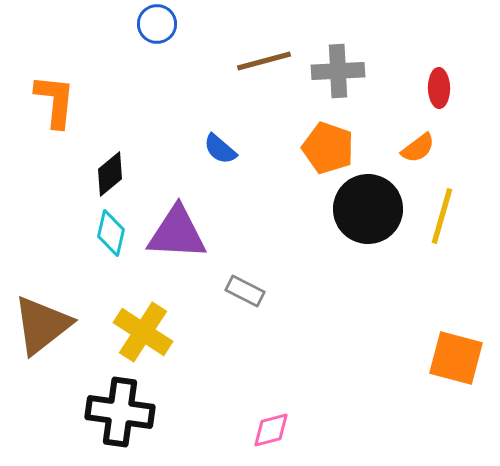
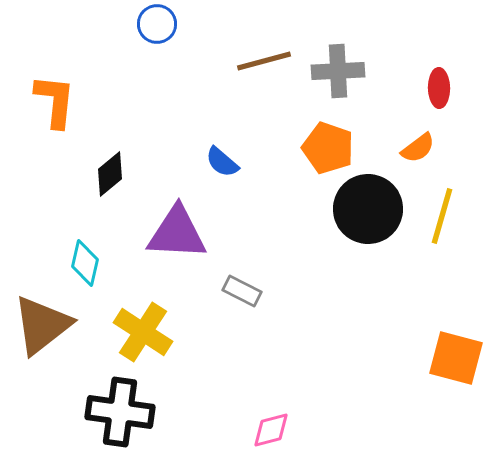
blue semicircle: moved 2 px right, 13 px down
cyan diamond: moved 26 px left, 30 px down
gray rectangle: moved 3 px left
